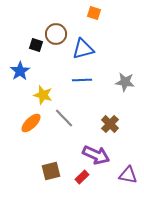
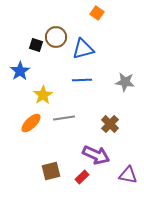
orange square: moved 3 px right; rotated 16 degrees clockwise
brown circle: moved 3 px down
yellow star: rotated 24 degrees clockwise
gray line: rotated 55 degrees counterclockwise
